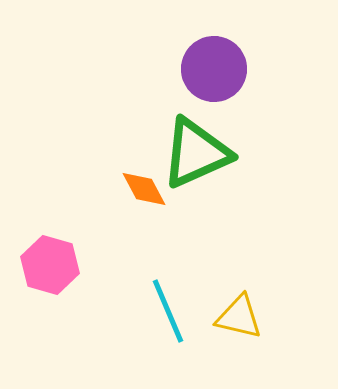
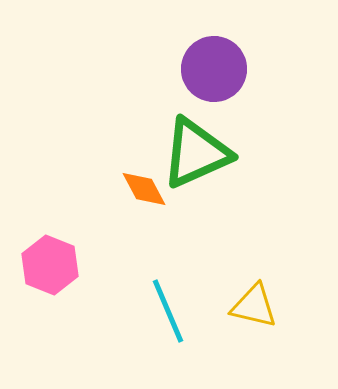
pink hexagon: rotated 6 degrees clockwise
yellow triangle: moved 15 px right, 11 px up
